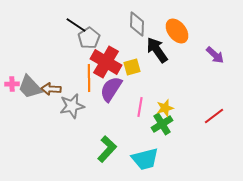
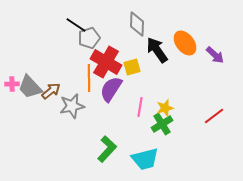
orange ellipse: moved 8 px right, 12 px down
gray pentagon: rotated 15 degrees clockwise
brown arrow: moved 2 px down; rotated 138 degrees clockwise
